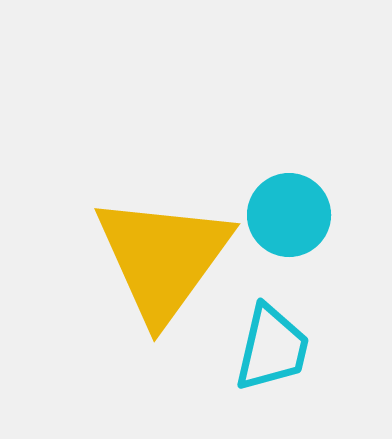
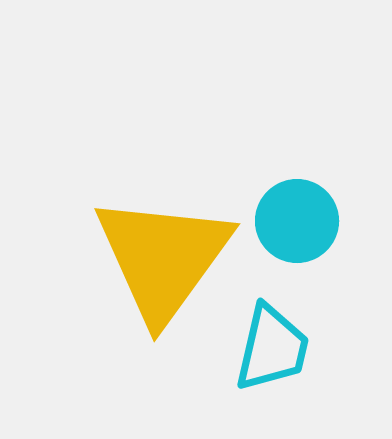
cyan circle: moved 8 px right, 6 px down
